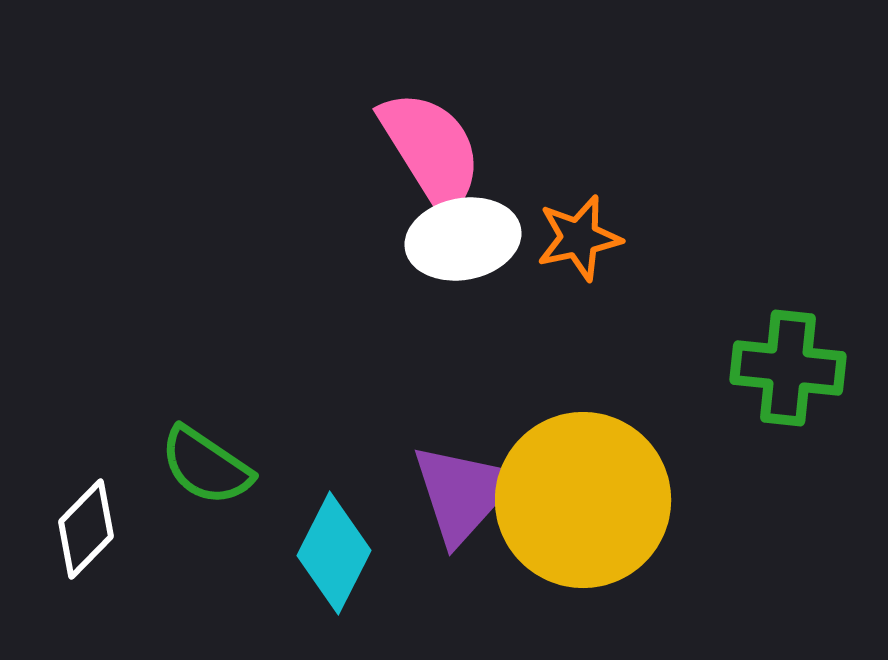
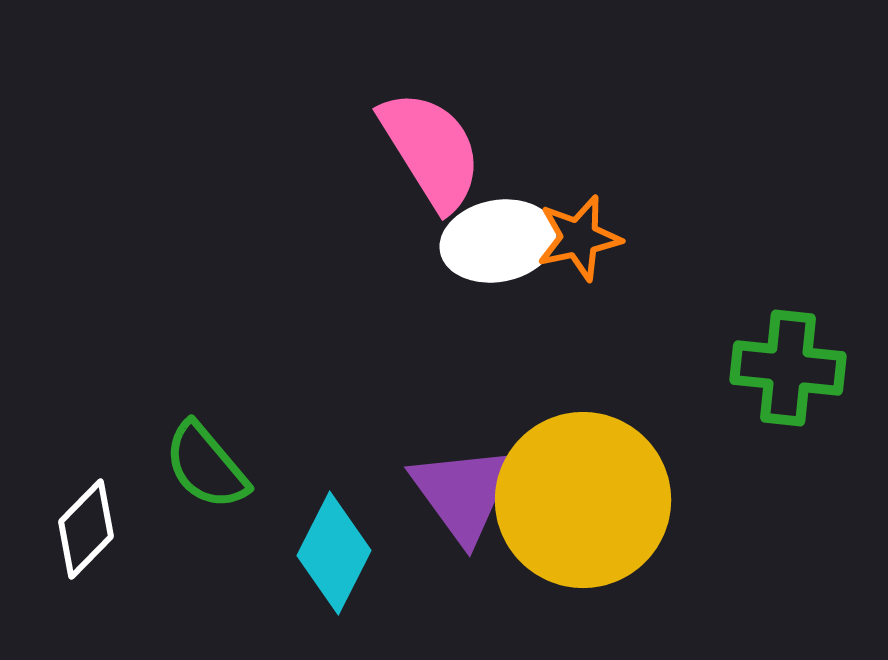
white ellipse: moved 35 px right, 2 px down
green semicircle: rotated 16 degrees clockwise
purple triangle: rotated 18 degrees counterclockwise
